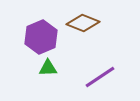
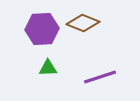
purple hexagon: moved 1 px right, 8 px up; rotated 20 degrees clockwise
purple line: rotated 16 degrees clockwise
